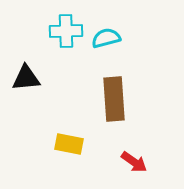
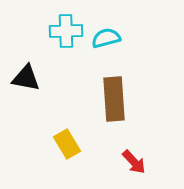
black triangle: rotated 16 degrees clockwise
yellow rectangle: moved 2 px left; rotated 48 degrees clockwise
red arrow: rotated 12 degrees clockwise
